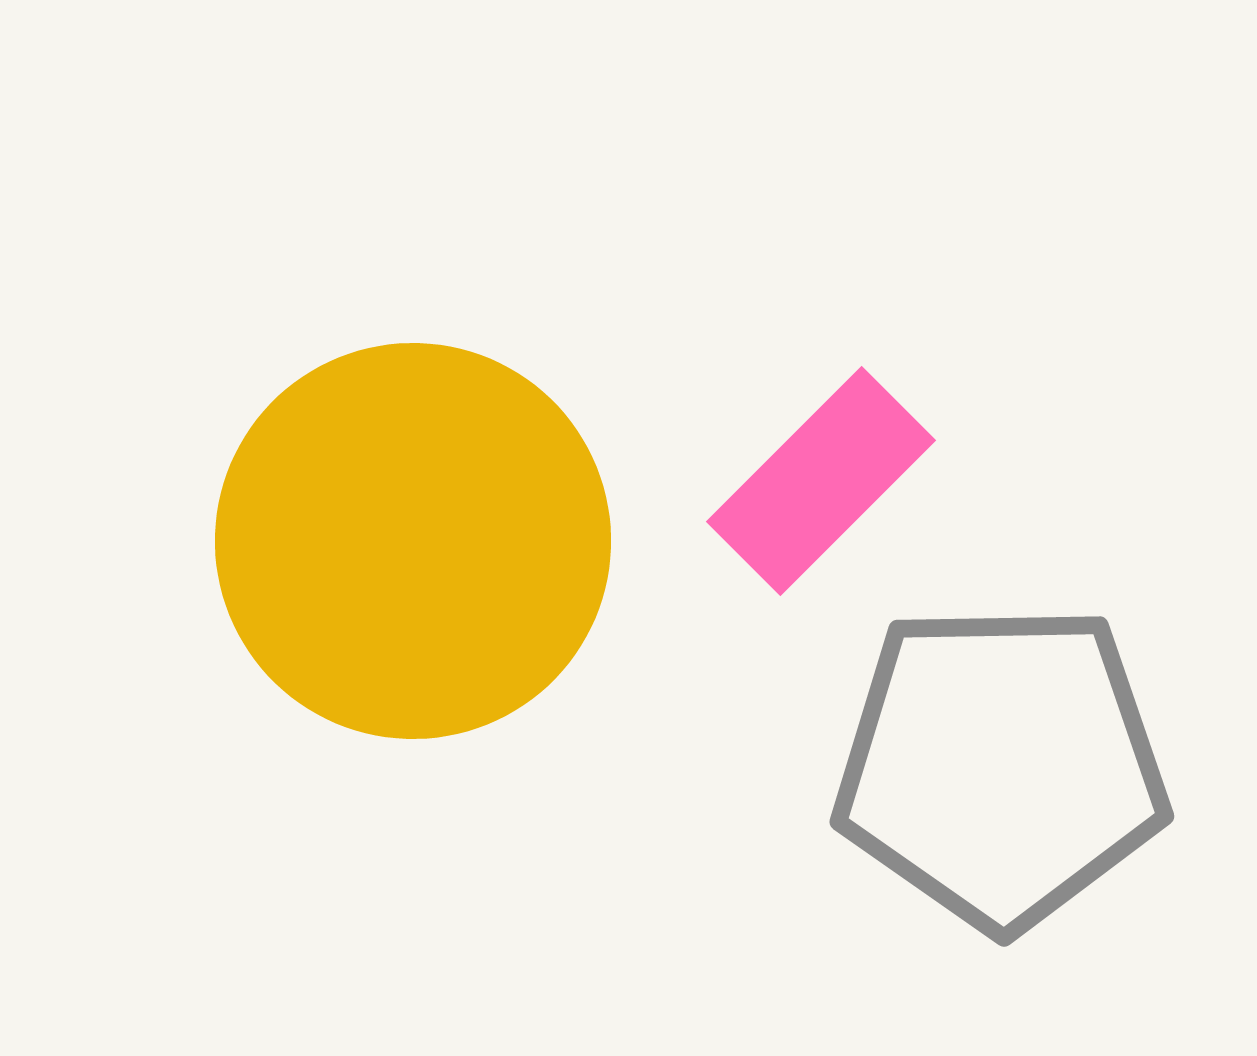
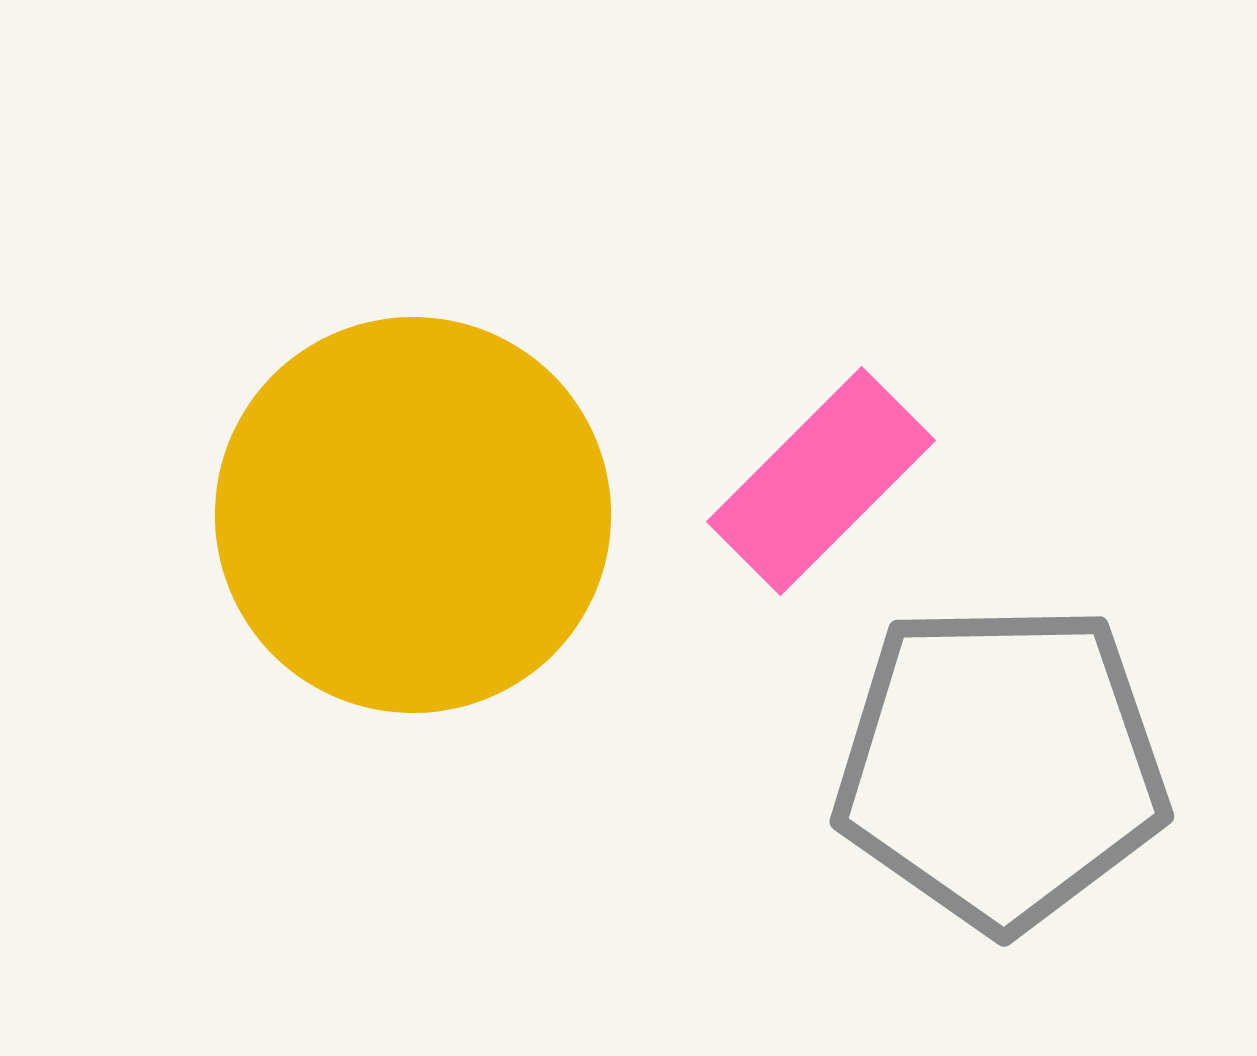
yellow circle: moved 26 px up
